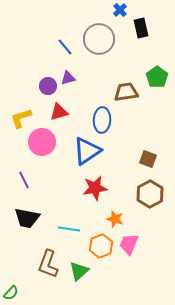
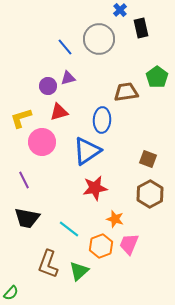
cyan line: rotated 30 degrees clockwise
